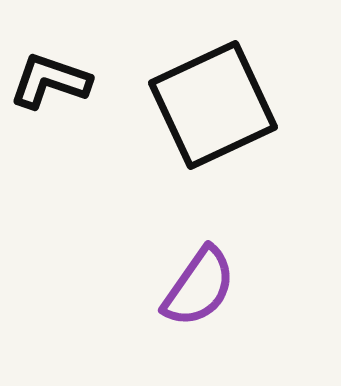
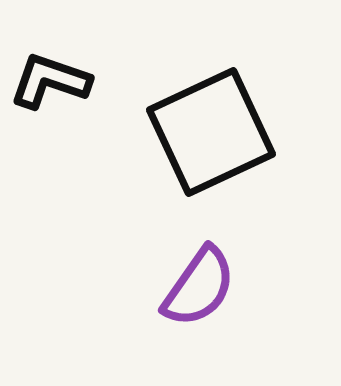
black square: moved 2 px left, 27 px down
